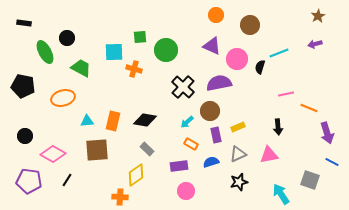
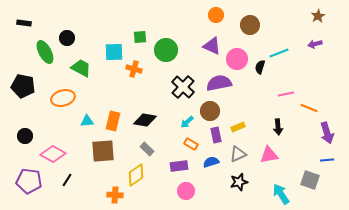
brown square at (97, 150): moved 6 px right, 1 px down
blue line at (332, 162): moved 5 px left, 2 px up; rotated 32 degrees counterclockwise
orange cross at (120, 197): moved 5 px left, 2 px up
